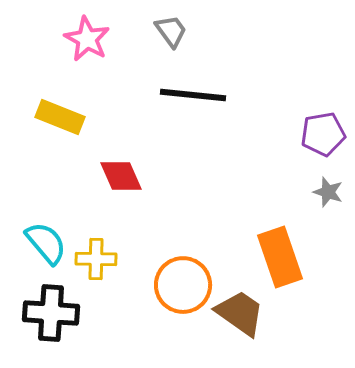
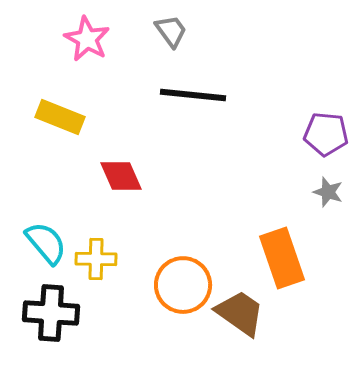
purple pentagon: moved 3 px right; rotated 15 degrees clockwise
orange rectangle: moved 2 px right, 1 px down
